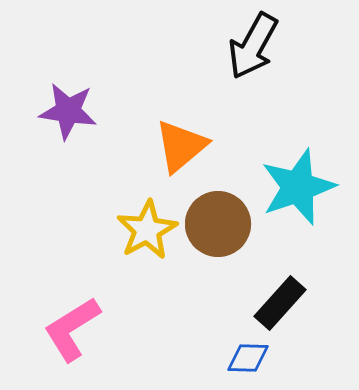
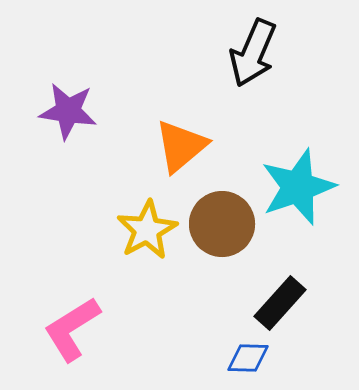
black arrow: moved 7 px down; rotated 6 degrees counterclockwise
brown circle: moved 4 px right
